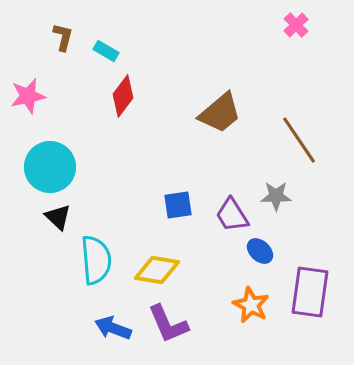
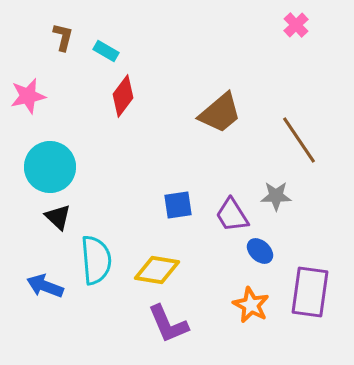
blue arrow: moved 68 px left, 42 px up
